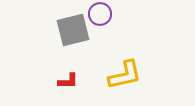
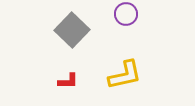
purple circle: moved 26 px right
gray square: moved 1 px left; rotated 32 degrees counterclockwise
